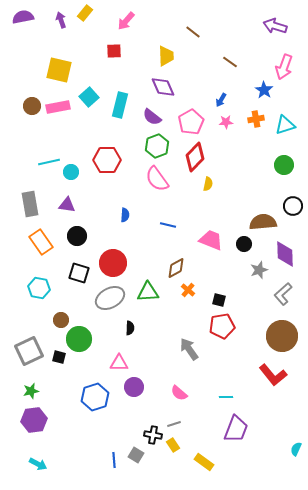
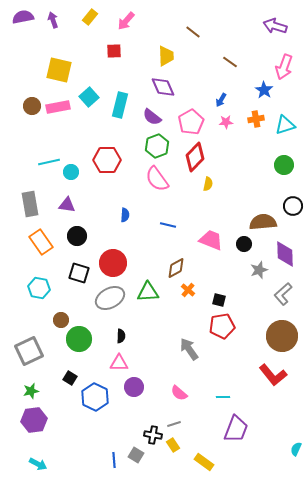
yellow rectangle at (85, 13): moved 5 px right, 4 px down
purple arrow at (61, 20): moved 8 px left
black semicircle at (130, 328): moved 9 px left, 8 px down
black square at (59, 357): moved 11 px right, 21 px down; rotated 16 degrees clockwise
blue hexagon at (95, 397): rotated 16 degrees counterclockwise
cyan line at (226, 397): moved 3 px left
